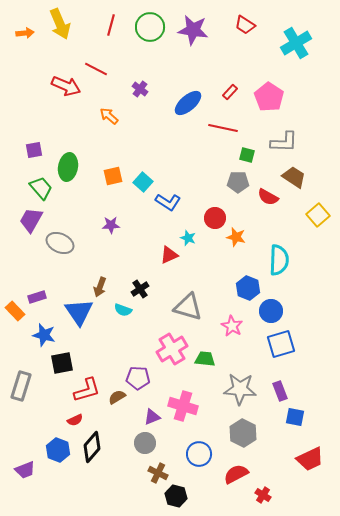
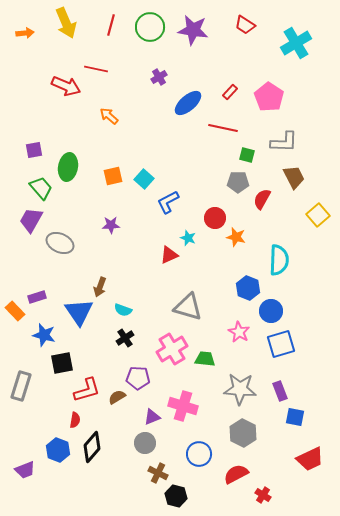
yellow arrow at (60, 24): moved 6 px right, 1 px up
red line at (96, 69): rotated 15 degrees counterclockwise
purple cross at (140, 89): moved 19 px right, 12 px up; rotated 21 degrees clockwise
brown trapezoid at (294, 177): rotated 30 degrees clockwise
cyan square at (143, 182): moved 1 px right, 3 px up
red semicircle at (268, 197): moved 6 px left, 2 px down; rotated 90 degrees clockwise
blue L-shape at (168, 202): rotated 120 degrees clockwise
black cross at (140, 289): moved 15 px left, 49 px down
pink star at (232, 326): moved 7 px right, 6 px down
red semicircle at (75, 420): rotated 56 degrees counterclockwise
